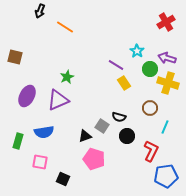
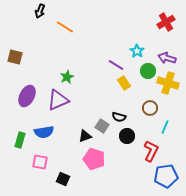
green circle: moved 2 px left, 2 px down
green rectangle: moved 2 px right, 1 px up
